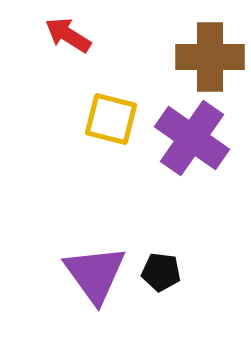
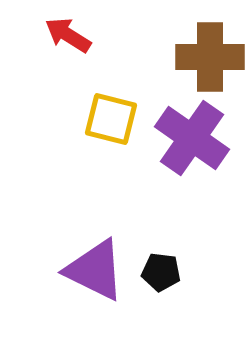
purple triangle: moved 4 px up; rotated 28 degrees counterclockwise
